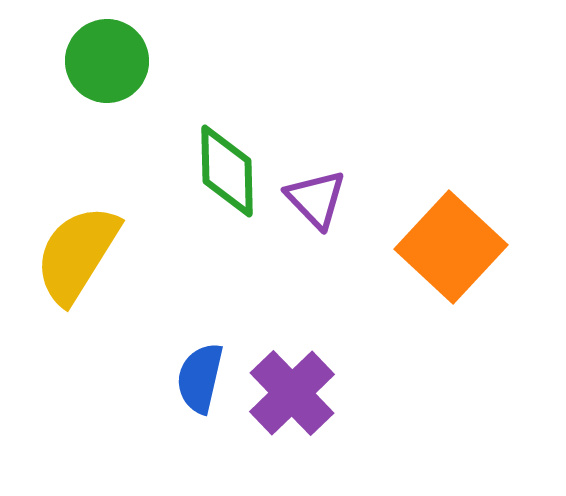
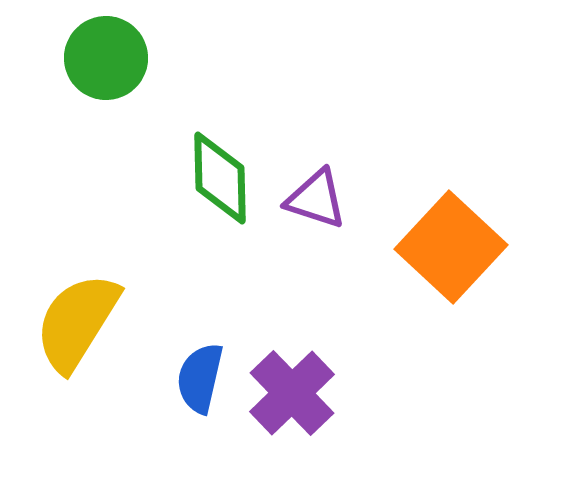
green circle: moved 1 px left, 3 px up
green diamond: moved 7 px left, 7 px down
purple triangle: rotated 28 degrees counterclockwise
yellow semicircle: moved 68 px down
